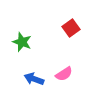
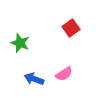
green star: moved 2 px left, 1 px down
